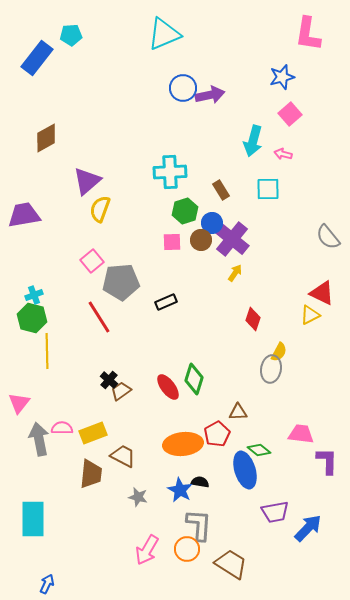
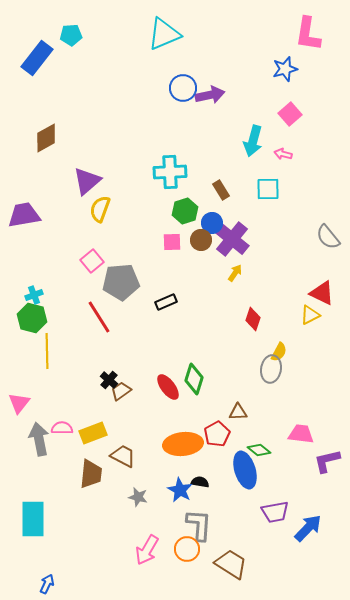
blue star at (282, 77): moved 3 px right, 8 px up
purple L-shape at (327, 461): rotated 104 degrees counterclockwise
